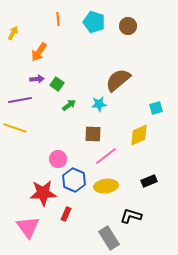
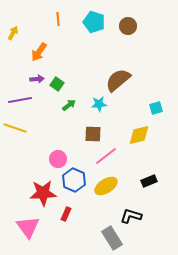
yellow diamond: rotated 10 degrees clockwise
yellow ellipse: rotated 25 degrees counterclockwise
gray rectangle: moved 3 px right
